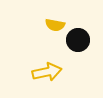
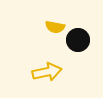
yellow semicircle: moved 2 px down
